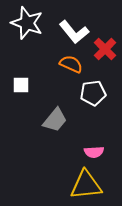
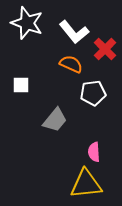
pink semicircle: rotated 90 degrees clockwise
yellow triangle: moved 1 px up
